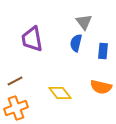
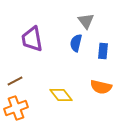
gray triangle: moved 2 px right, 1 px up
yellow diamond: moved 1 px right, 2 px down
